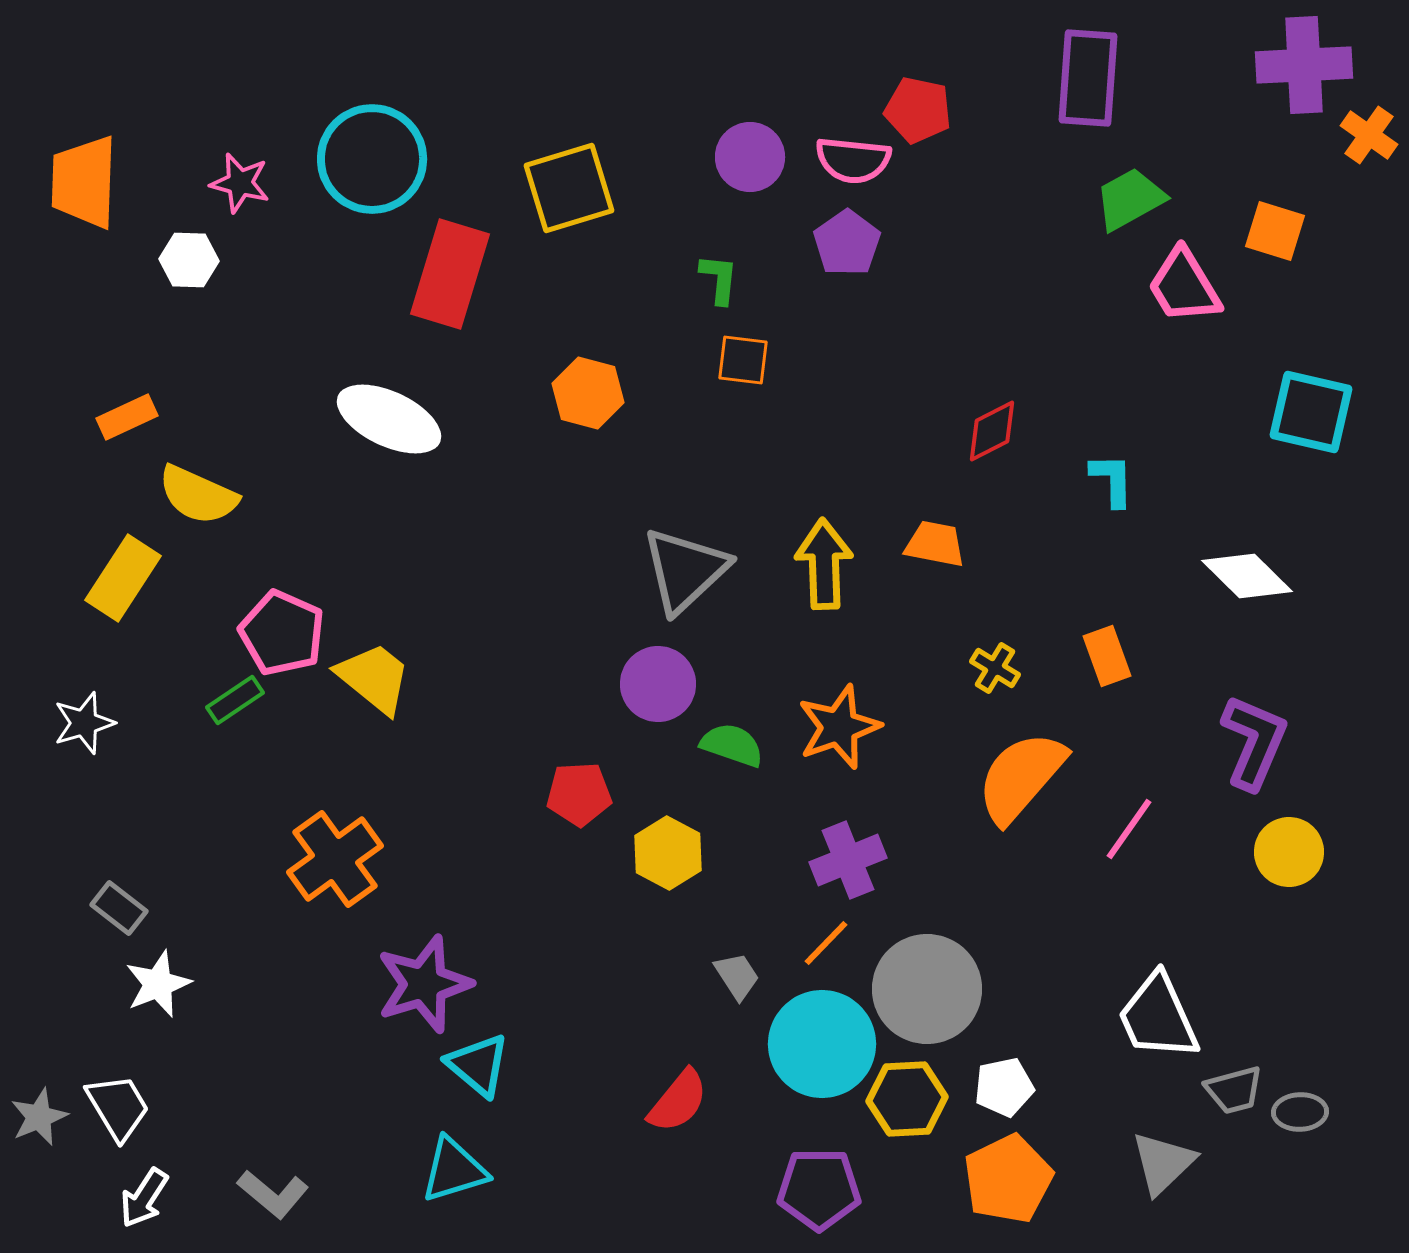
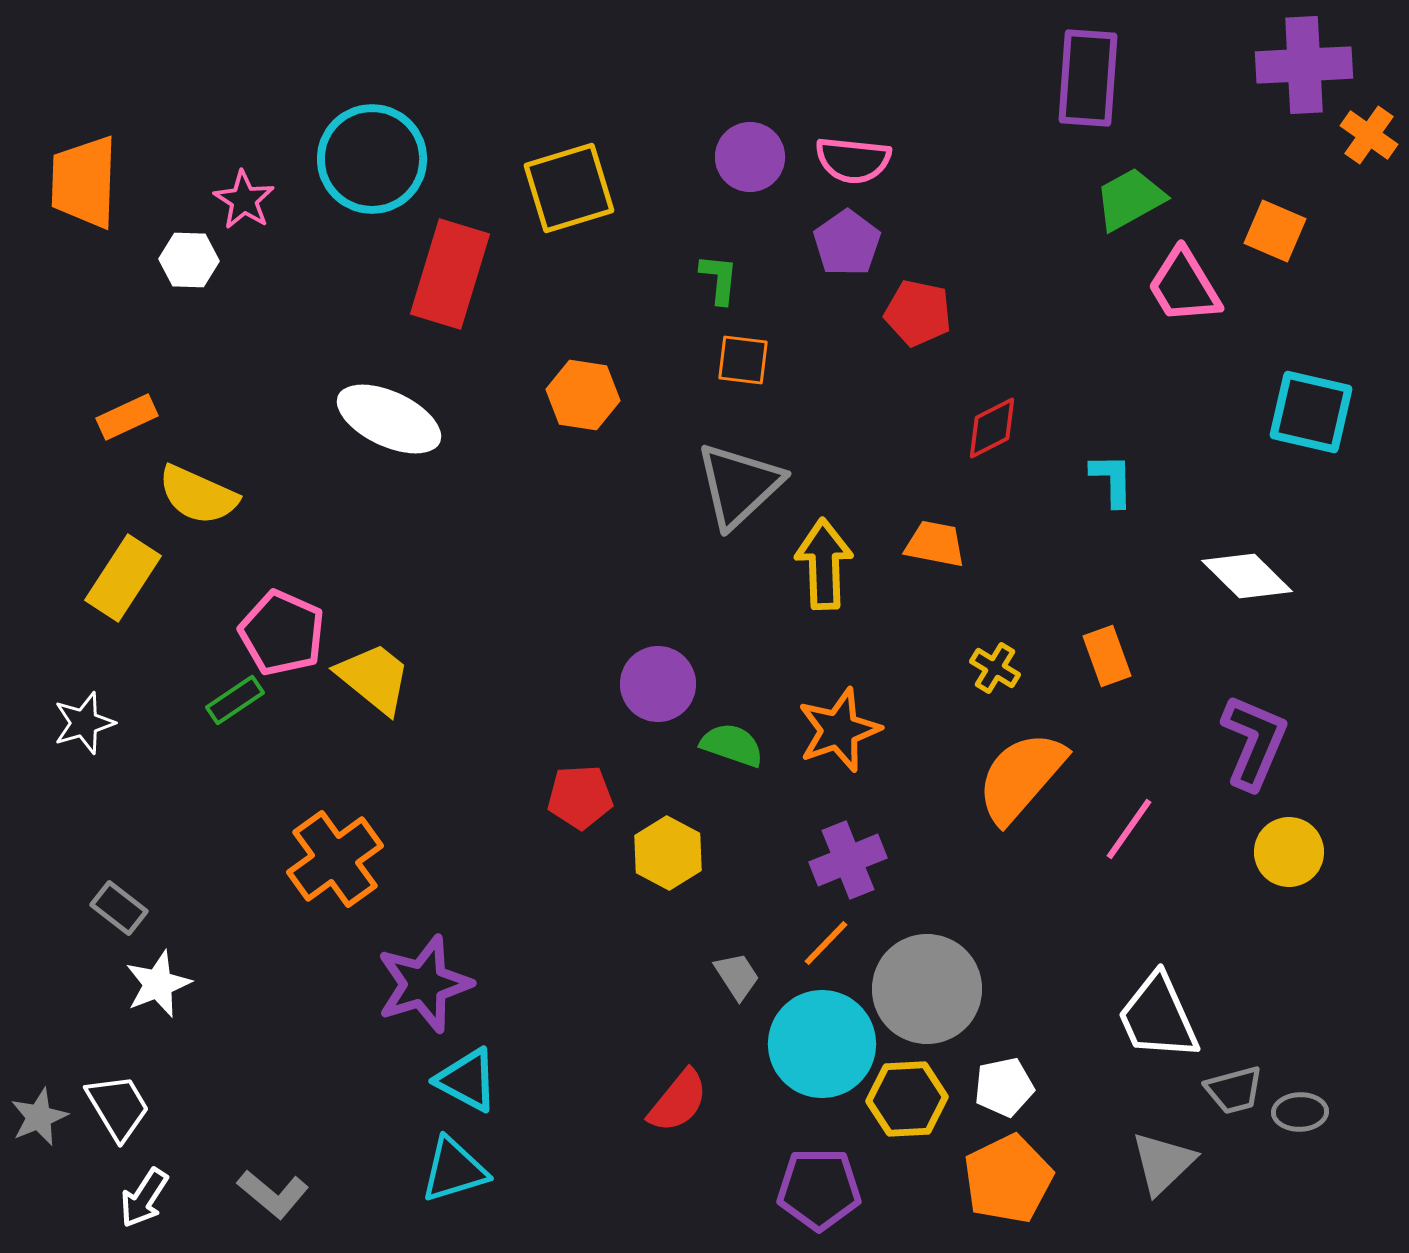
red pentagon at (918, 110): moved 203 px down
pink star at (240, 183): moved 4 px right, 17 px down; rotated 18 degrees clockwise
orange square at (1275, 231): rotated 6 degrees clockwise
orange hexagon at (588, 393): moved 5 px left, 2 px down; rotated 6 degrees counterclockwise
red diamond at (992, 431): moved 3 px up
gray triangle at (685, 570): moved 54 px right, 85 px up
orange star at (839, 727): moved 3 px down
red pentagon at (579, 794): moved 1 px right, 3 px down
cyan triangle at (478, 1065): moved 11 px left, 15 px down; rotated 12 degrees counterclockwise
